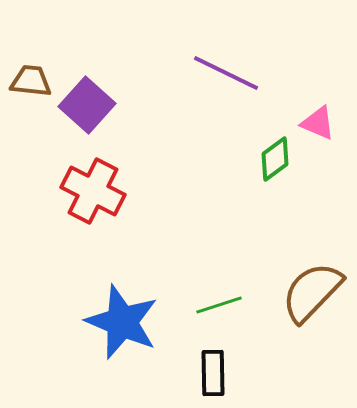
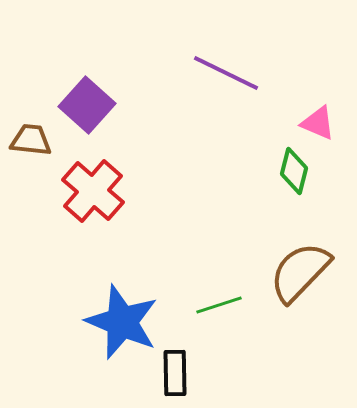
brown trapezoid: moved 59 px down
green diamond: moved 19 px right, 12 px down; rotated 39 degrees counterclockwise
red cross: rotated 14 degrees clockwise
brown semicircle: moved 12 px left, 20 px up
black rectangle: moved 38 px left
